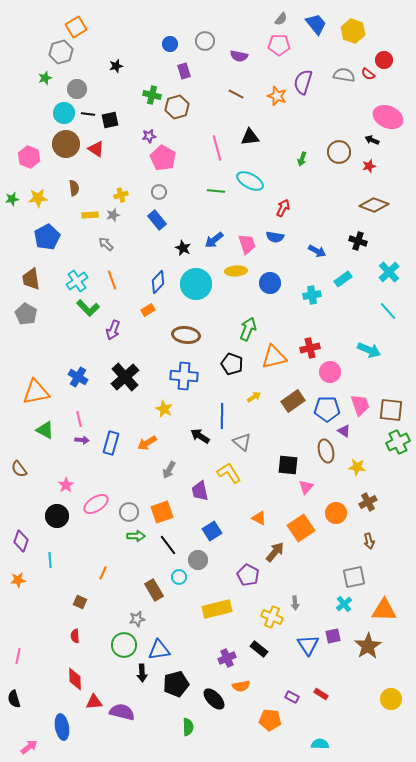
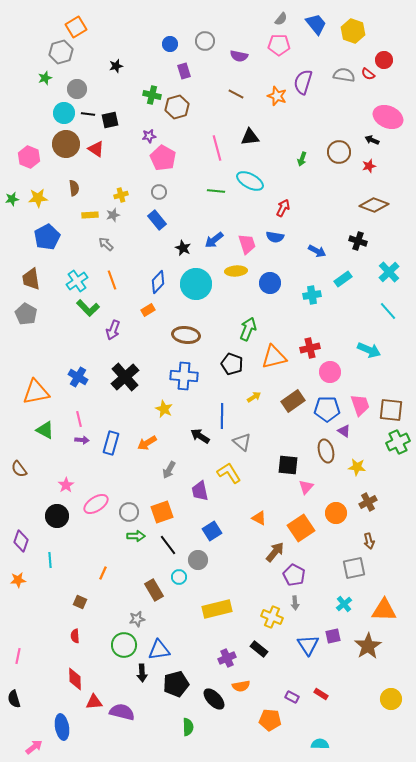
purple pentagon at (248, 575): moved 46 px right
gray square at (354, 577): moved 9 px up
pink arrow at (29, 747): moved 5 px right
